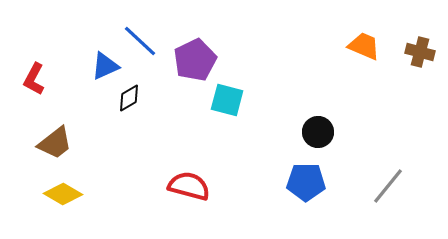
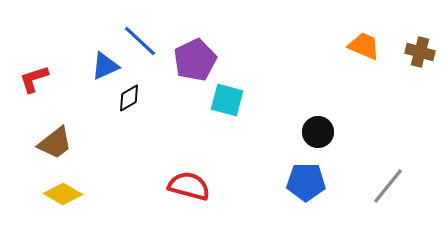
red L-shape: rotated 44 degrees clockwise
